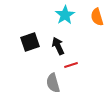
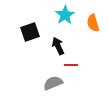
orange semicircle: moved 4 px left, 6 px down
black square: moved 10 px up
red line: rotated 16 degrees clockwise
gray semicircle: rotated 84 degrees clockwise
